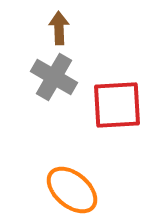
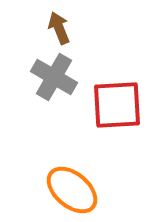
brown arrow: rotated 20 degrees counterclockwise
